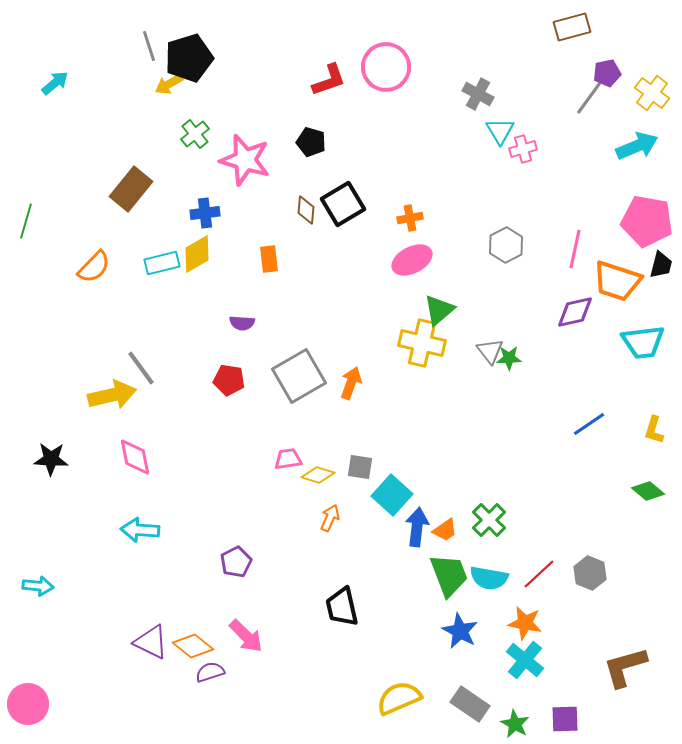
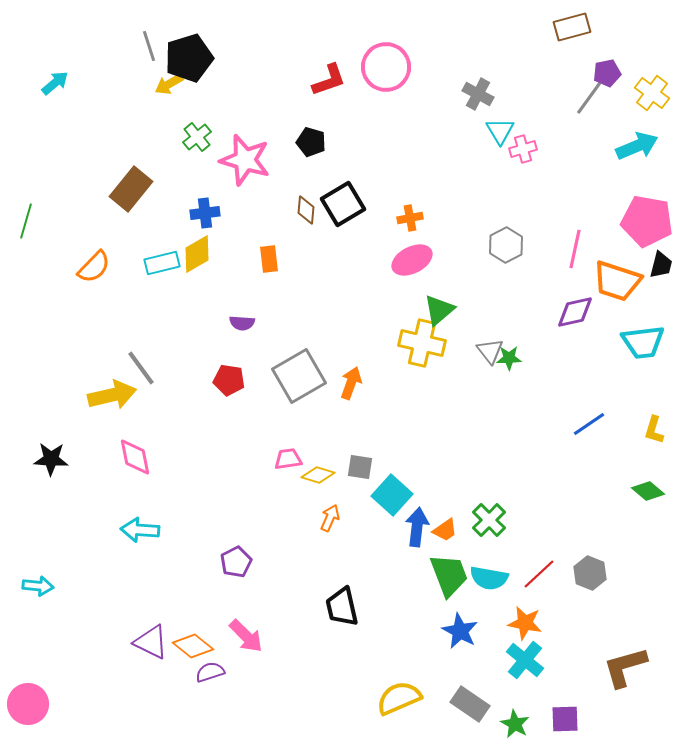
green cross at (195, 134): moved 2 px right, 3 px down
